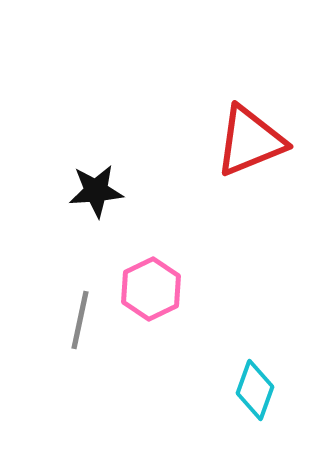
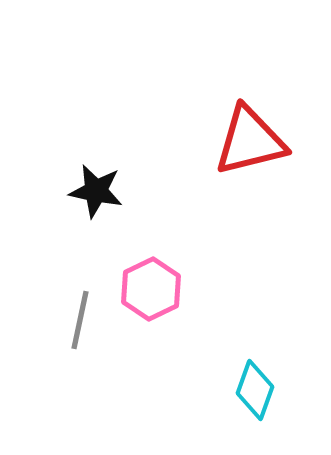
red triangle: rotated 8 degrees clockwise
black star: rotated 16 degrees clockwise
